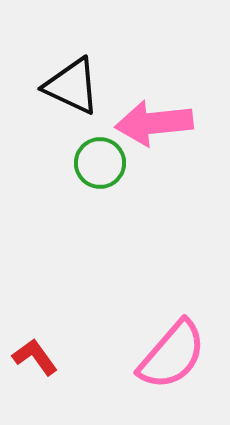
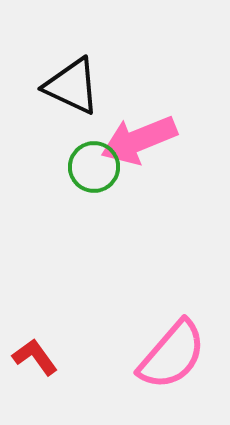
pink arrow: moved 15 px left, 17 px down; rotated 16 degrees counterclockwise
green circle: moved 6 px left, 4 px down
